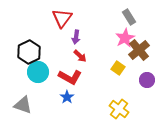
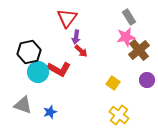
red triangle: moved 5 px right
pink star: moved 1 px right, 1 px up; rotated 18 degrees clockwise
black hexagon: rotated 15 degrees clockwise
red arrow: moved 1 px right, 5 px up
yellow square: moved 5 px left, 15 px down
red L-shape: moved 11 px left, 8 px up
blue star: moved 17 px left, 15 px down; rotated 16 degrees clockwise
yellow cross: moved 6 px down
